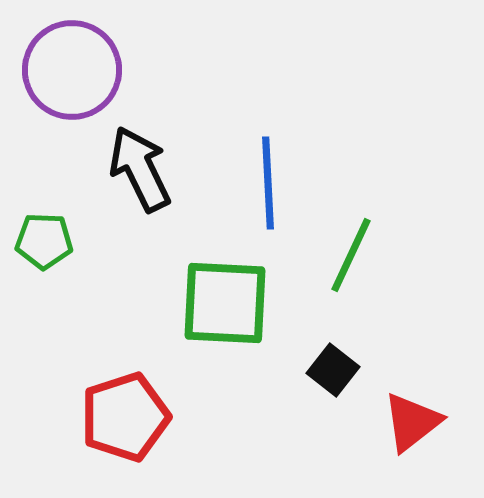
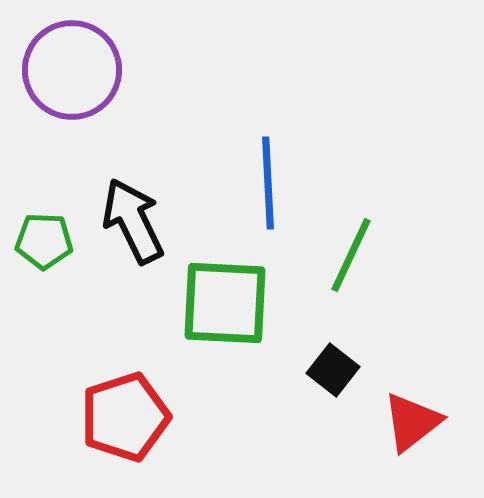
black arrow: moved 7 px left, 52 px down
